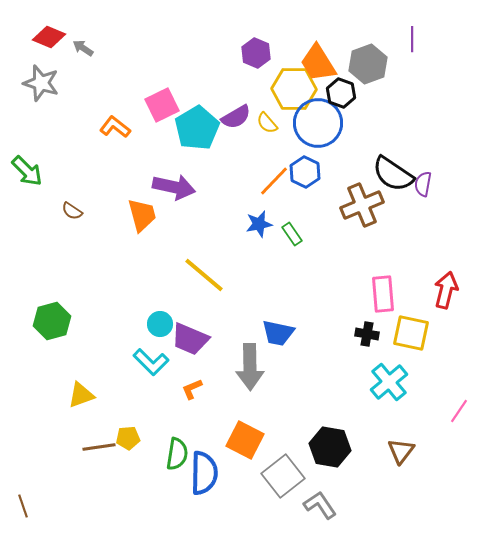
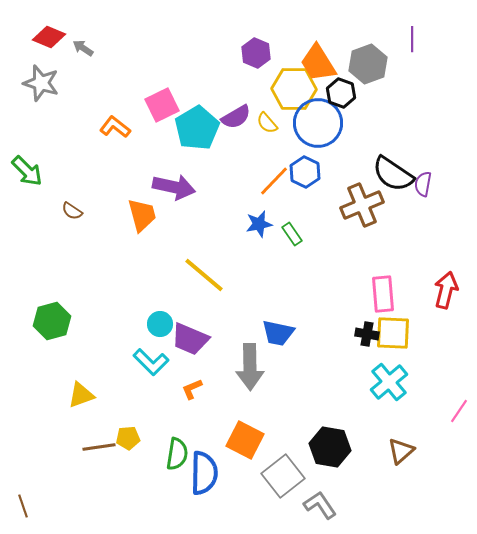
yellow square at (411, 333): moved 18 px left; rotated 9 degrees counterclockwise
brown triangle at (401, 451): rotated 12 degrees clockwise
